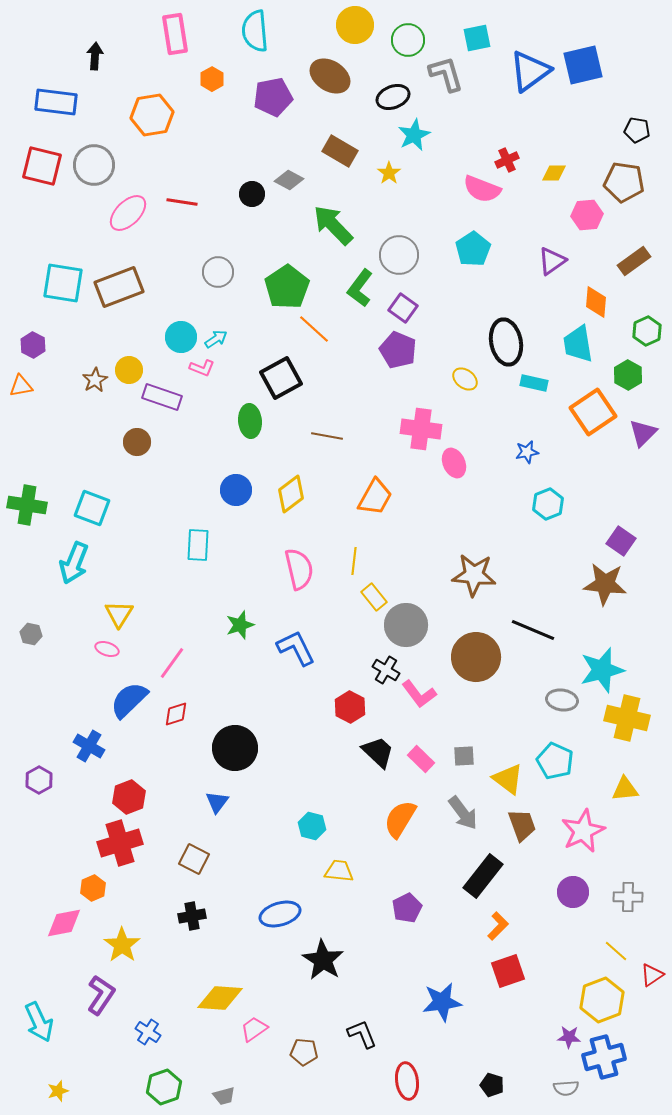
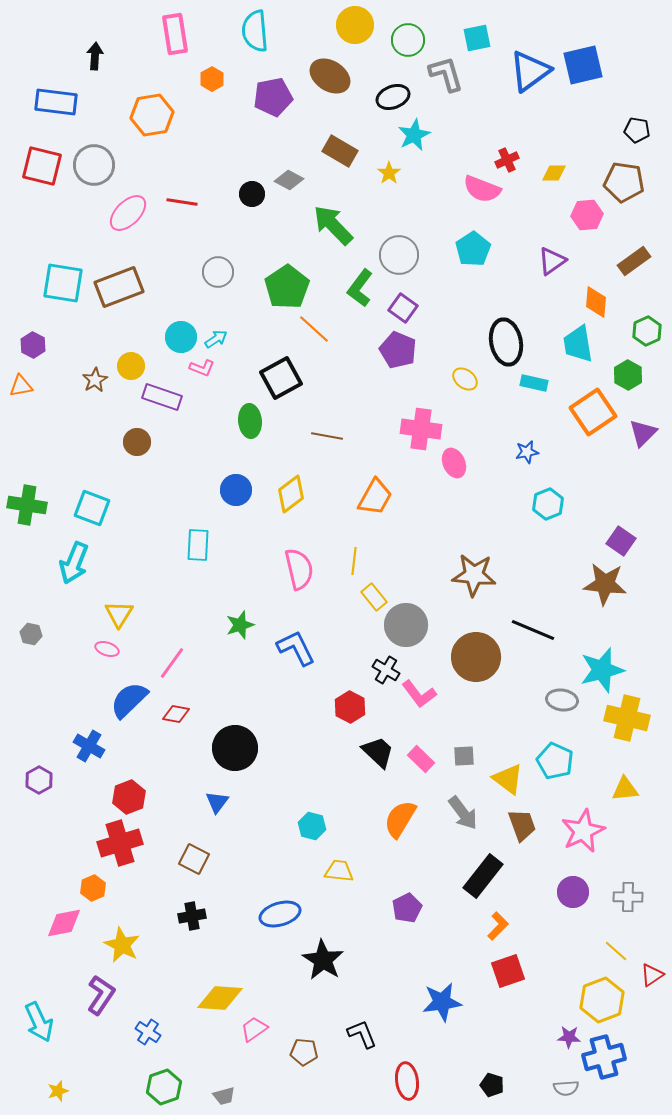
yellow circle at (129, 370): moved 2 px right, 4 px up
red diamond at (176, 714): rotated 28 degrees clockwise
yellow star at (122, 945): rotated 9 degrees counterclockwise
